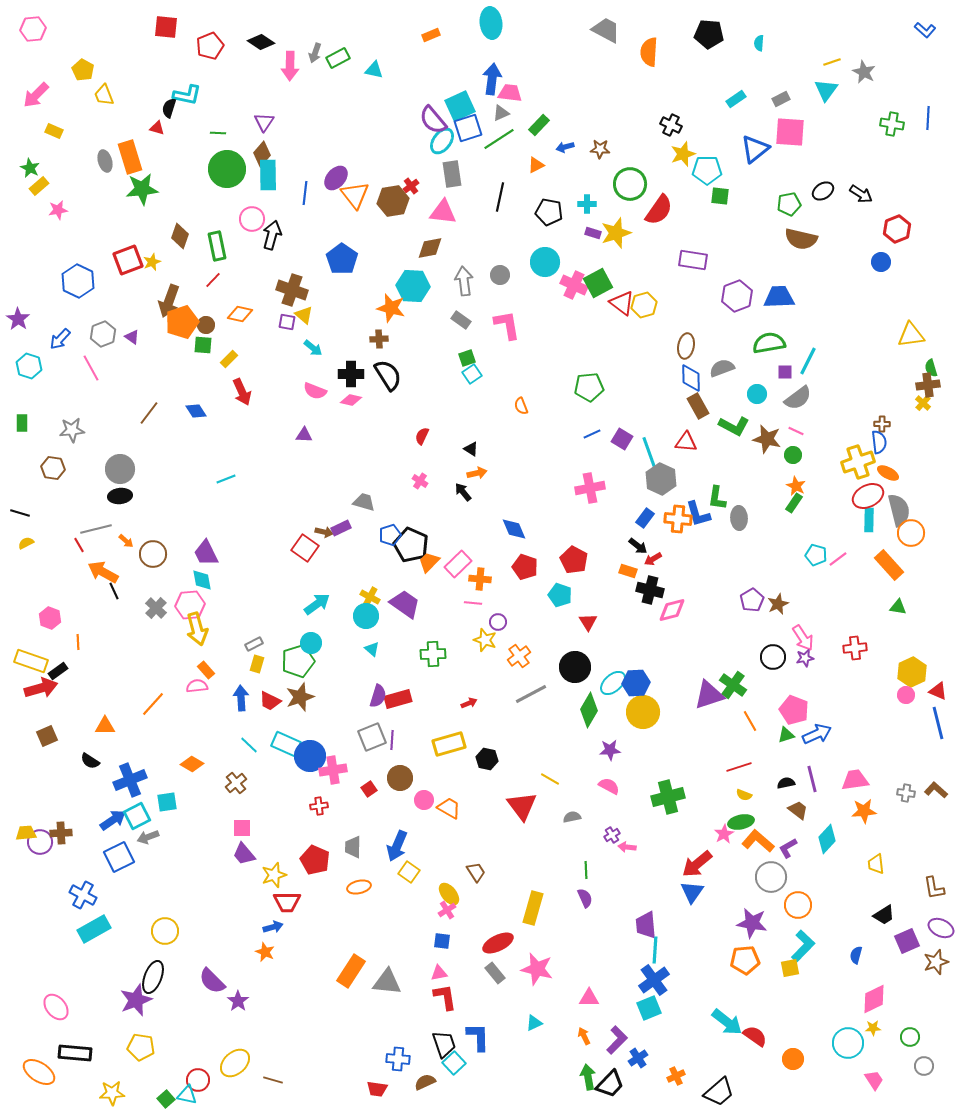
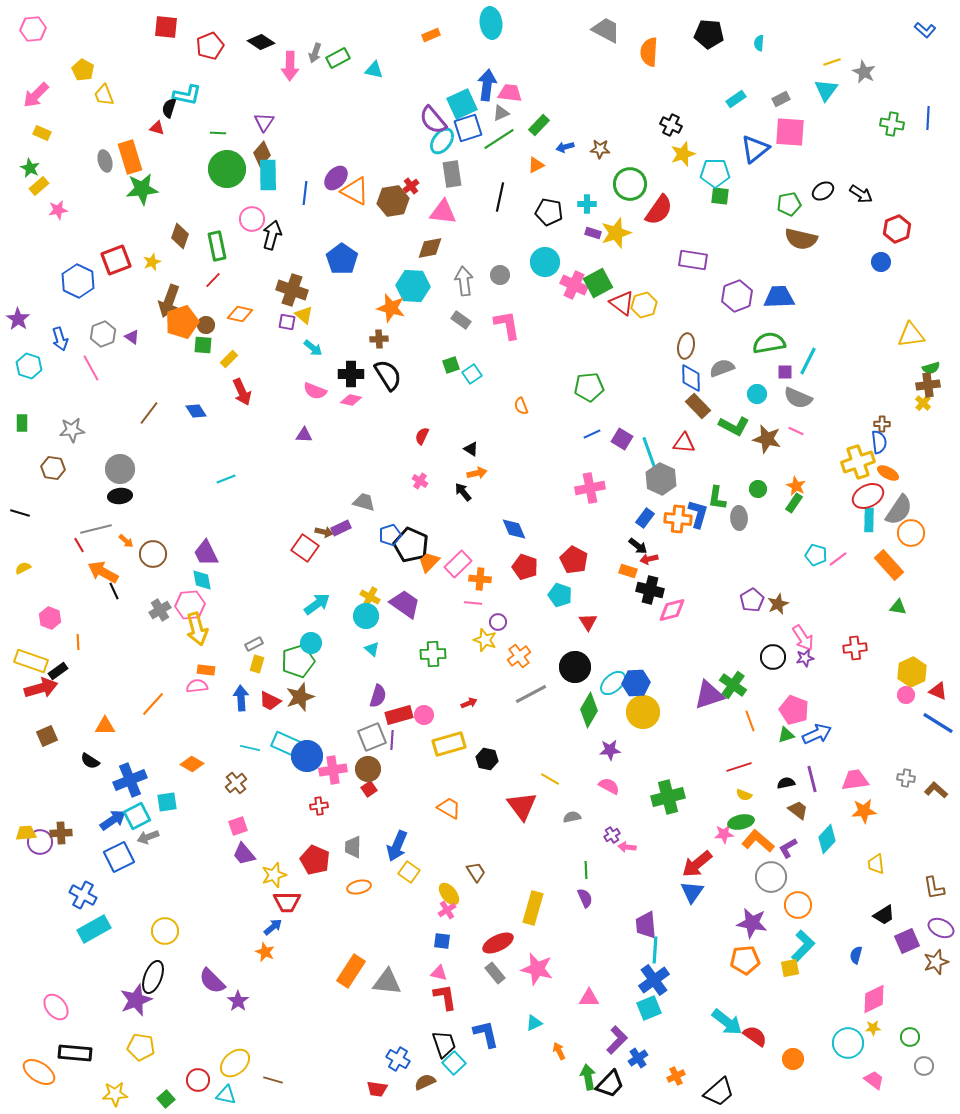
blue arrow at (492, 79): moved 5 px left, 6 px down
cyan square at (460, 106): moved 2 px right, 2 px up
yellow rectangle at (54, 131): moved 12 px left, 2 px down
cyan pentagon at (707, 170): moved 8 px right, 3 px down
orange triangle at (355, 195): moved 4 px up; rotated 24 degrees counterclockwise
red square at (128, 260): moved 12 px left
blue arrow at (60, 339): rotated 60 degrees counterclockwise
green square at (467, 358): moved 16 px left, 7 px down
green semicircle at (931, 368): rotated 90 degrees counterclockwise
gray semicircle at (798, 398): rotated 60 degrees clockwise
brown rectangle at (698, 406): rotated 15 degrees counterclockwise
red triangle at (686, 442): moved 2 px left, 1 px down
green circle at (793, 455): moved 35 px left, 34 px down
gray semicircle at (899, 510): rotated 48 degrees clockwise
blue L-shape at (698, 514): rotated 148 degrees counterclockwise
yellow semicircle at (26, 543): moved 3 px left, 25 px down
red arrow at (653, 559): moved 4 px left; rotated 18 degrees clockwise
gray cross at (156, 608): moved 4 px right, 2 px down; rotated 15 degrees clockwise
orange rectangle at (206, 670): rotated 42 degrees counterclockwise
red rectangle at (398, 699): moved 1 px right, 16 px down
orange line at (750, 721): rotated 10 degrees clockwise
blue line at (938, 723): rotated 44 degrees counterclockwise
cyan line at (249, 745): moved 1 px right, 3 px down; rotated 30 degrees counterclockwise
blue circle at (310, 756): moved 3 px left
brown circle at (400, 778): moved 32 px left, 9 px up
gray cross at (906, 793): moved 15 px up
pink circle at (424, 800): moved 85 px up
pink square at (242, 828): moved 4 px left, 2 px up; rotated 18 degrees counterclockwise
pink star at (724, 834): rotated 24 degrees clockwise
blue arrow at (273, 927): rotated 24 degrees counterclockwise
pink triangle at (439, 973): rotated 24 degrees clockwise
orange arrow at (584, 1036): moved 25 px left, 15 px down
blue L-shape at (478, 1037): moved 8 px right, 3 px up; rotated 12 degrees counterclockwise
blue cross at (398, 1059): rotated 25 degrees clockwise
pink trapezoid at (874, 1080): rotated 20 degrees counterclockwise
yellow star at (112, 1093): moved 3 px right, 1 px down
cyan triangle at (187, 1095): moved 39 px right
